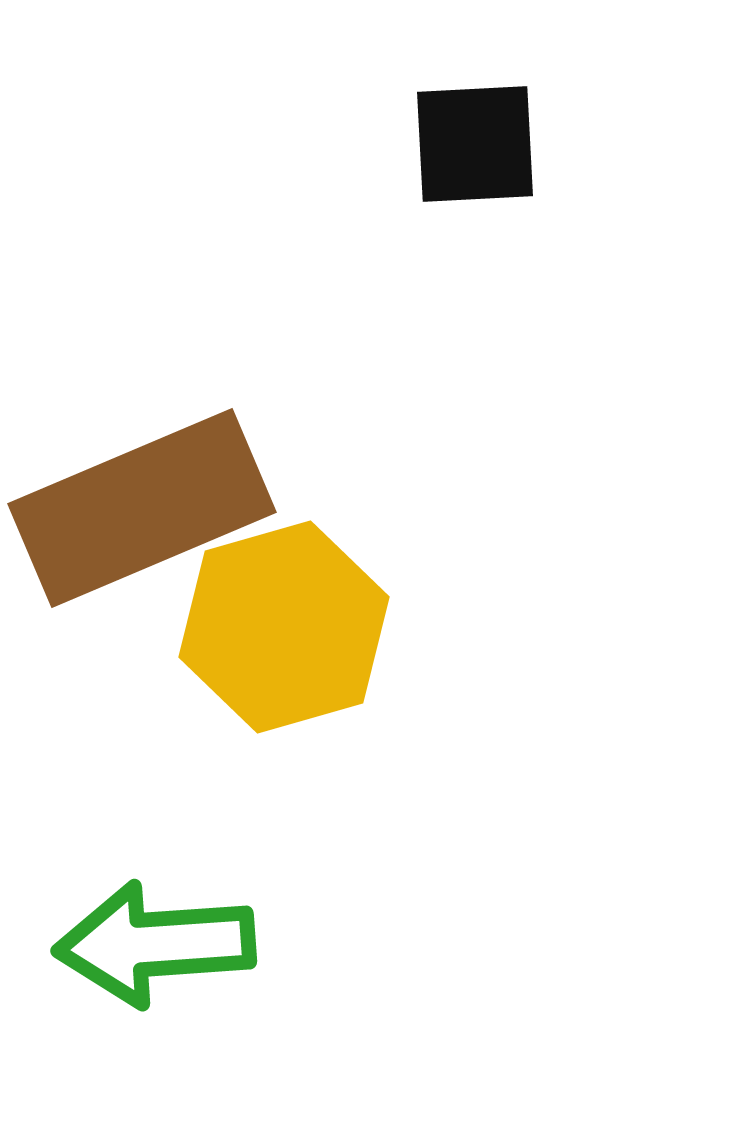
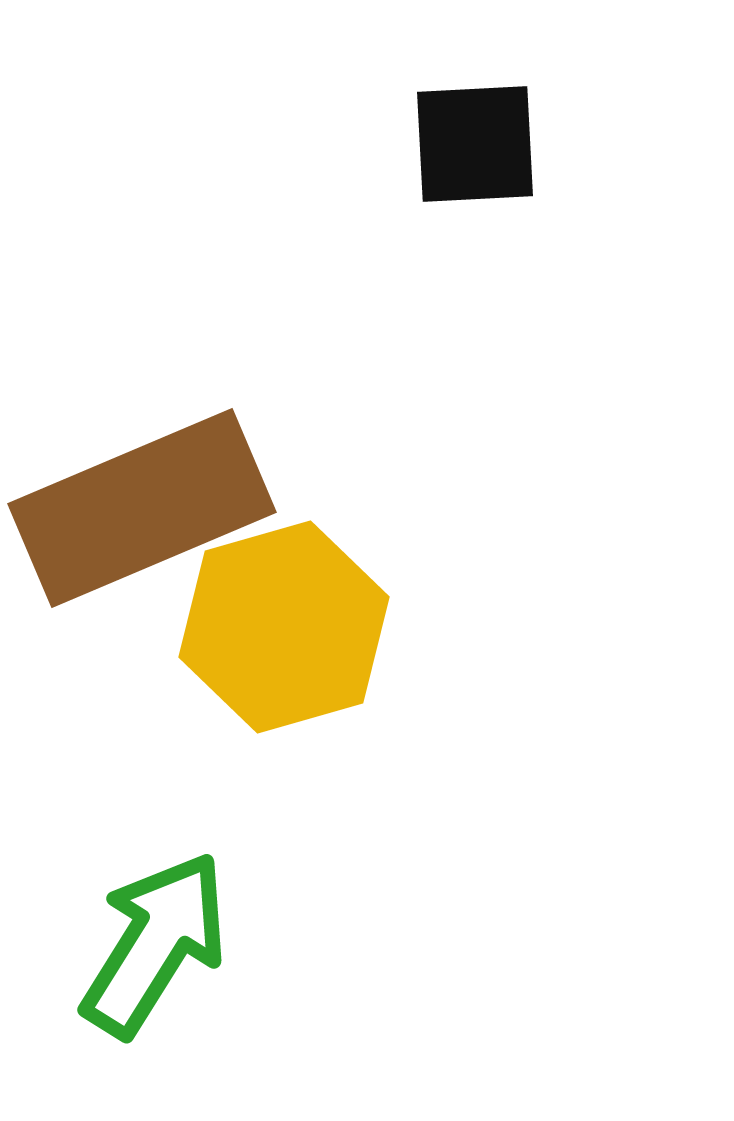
green arrow: rotated 126 degrees clockwise
